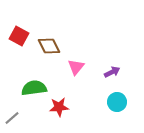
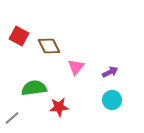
purple arrow: moved 2 px left
cyan circle: moved 5 px left, 2 px up
